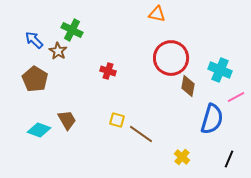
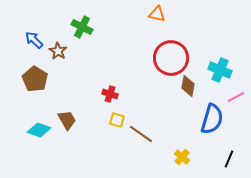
green cross: moved 10 px right, 3 px up
red cross: moved 2 px right, 23 px down
